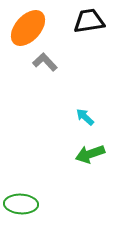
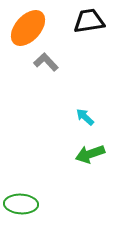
gray L-shape: moved 1 px right
